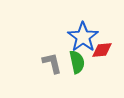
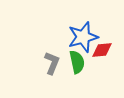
blue star: rotated 20 degrees clockwise
gray L-shape: rotated 35 degrees clockwise
